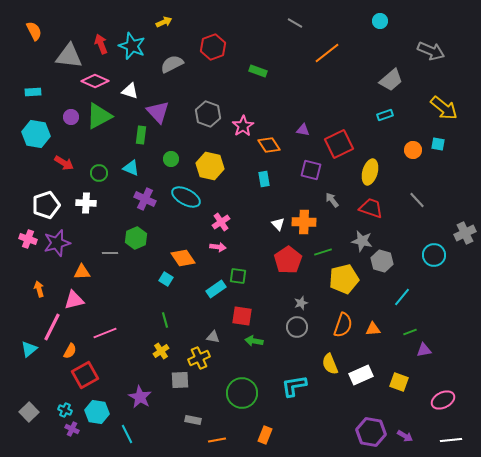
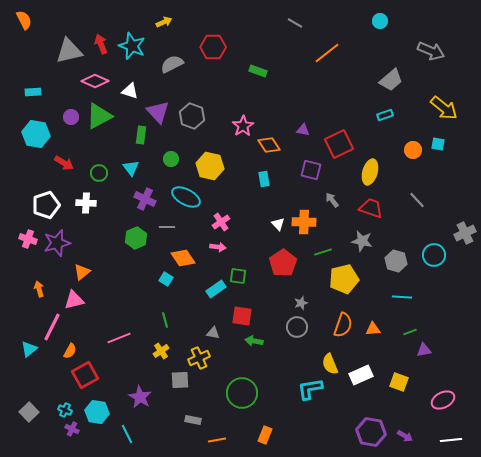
orange semicircle at (34, 31): moved 10 px left, 11 px up
red hexagon at (213, 47): rotated 20 degrees clockwise
gray triangle at (69, 56): moved 5 px up; rotated 20 degrees counterclockwise
gray hexagon at (208, 114): moved 16 px left, 2 px down
cyan triangle at (131, 168): rotated 30 degrees clockwise
gray line at (110, 253): moved 57 px right, 26 px up
red pentagon at (288, 260): moved 5 px left, 3 px down
gray hexagon at (382, 261): moved 14 px right
orange triangle at (82, 272): rotated 36 degrees counterclockwise
cyan line at (402, 297): rotated 54 degrees clockwise
pink line at (105, 333): moved 14 px right, 5 px down
gray triangle at (213, 337): moved 4 px up
cyan L-shape at (294, 386): moved 16 px right, 3 px down
